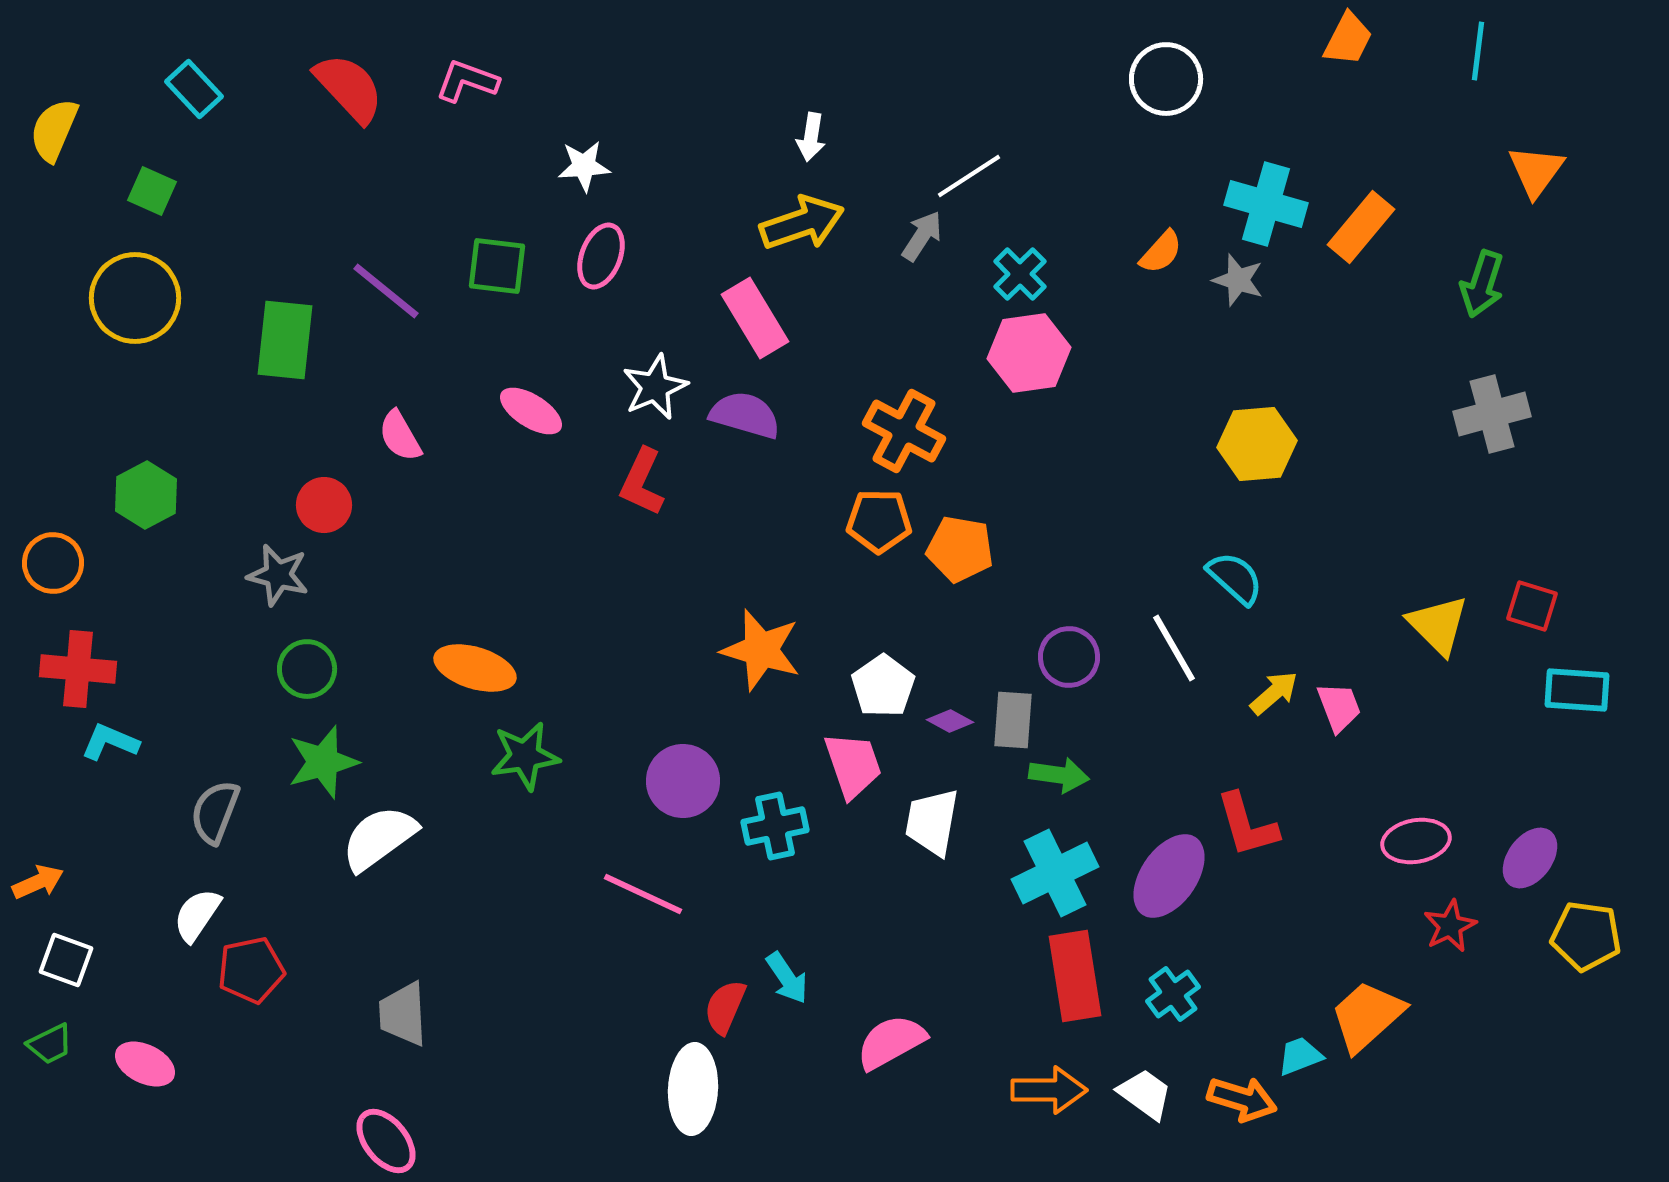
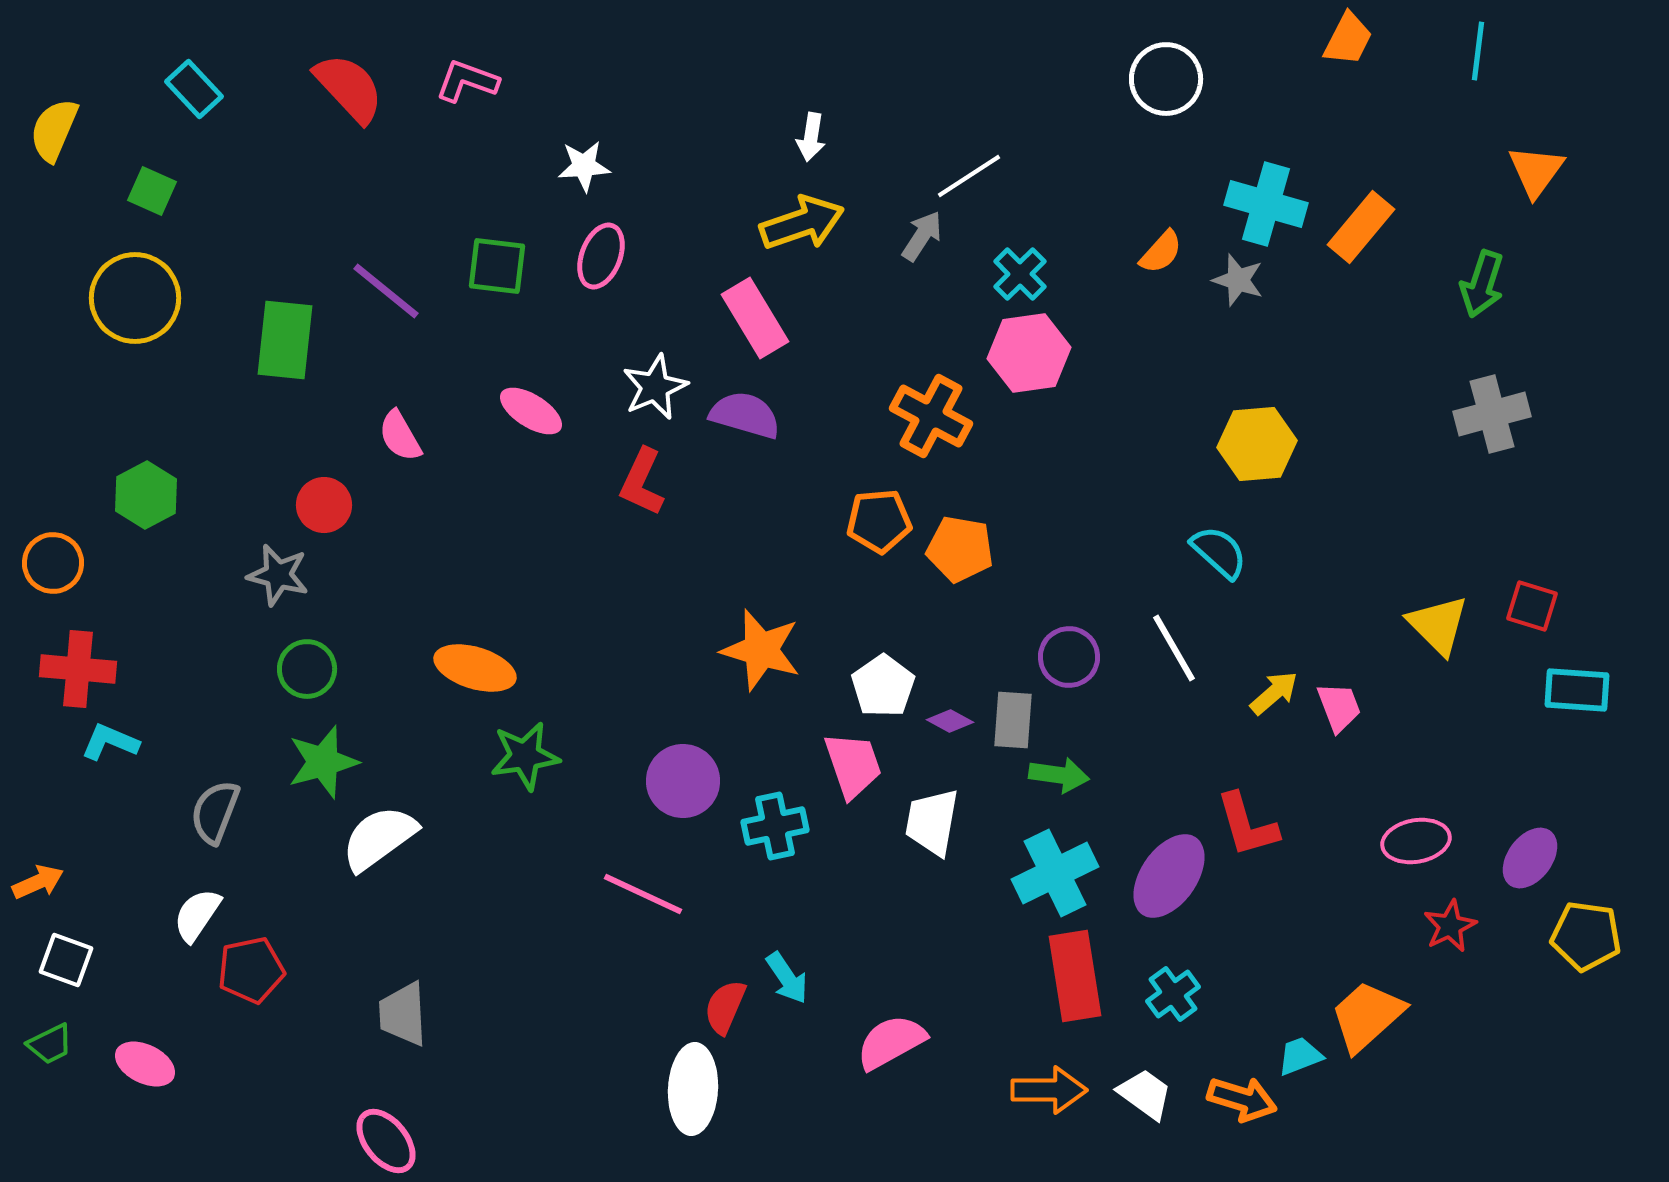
orange cross at (904, 431): moved 27 px right, 15 px up
orange pentagon at (879, 521): rotated 6 degrees counterclockwise
cyan semicircle at (1235, 578): moved 16 px left, 26 px up
